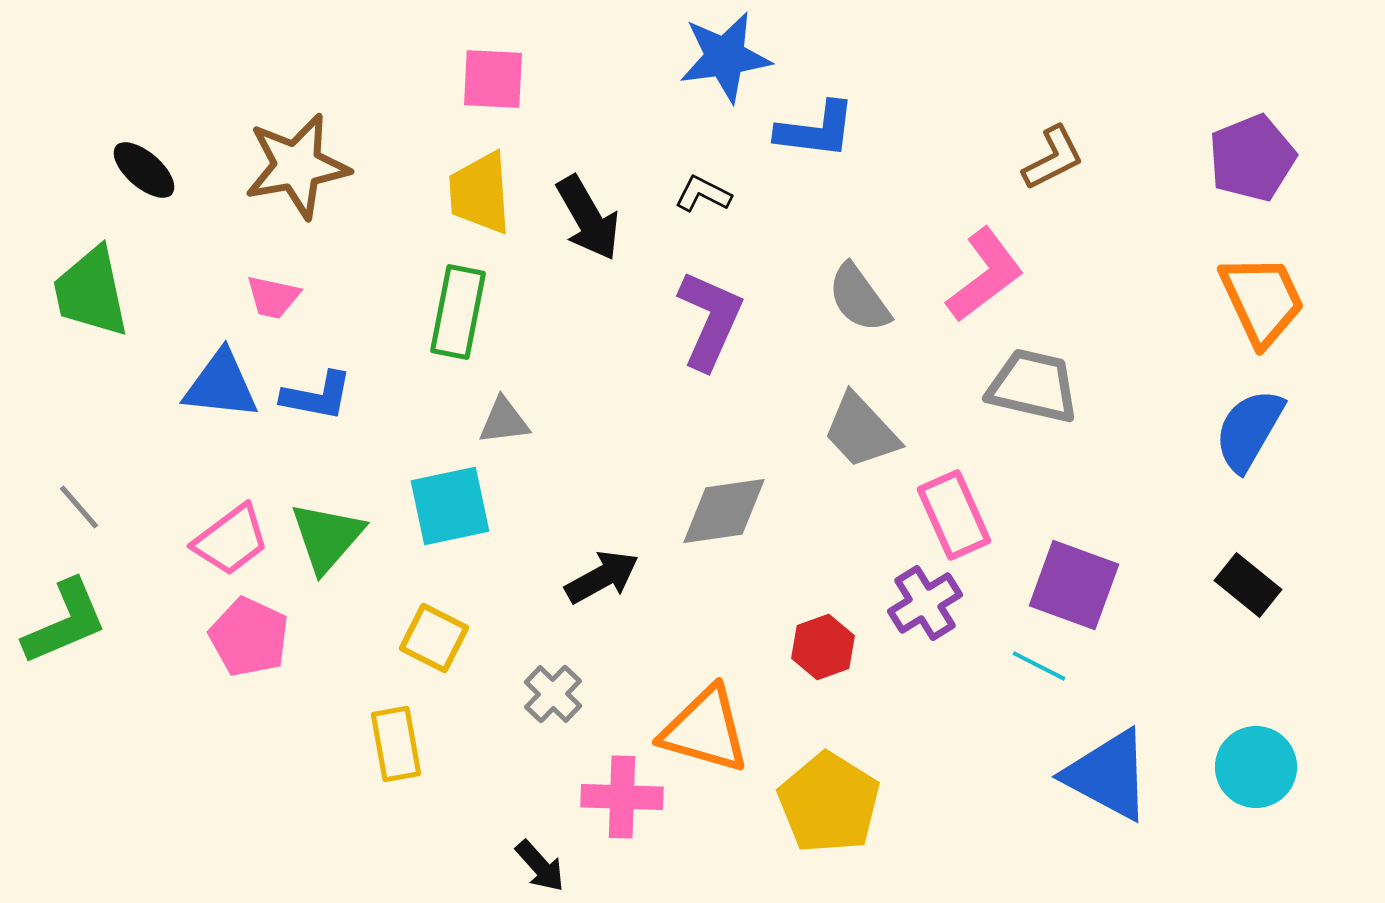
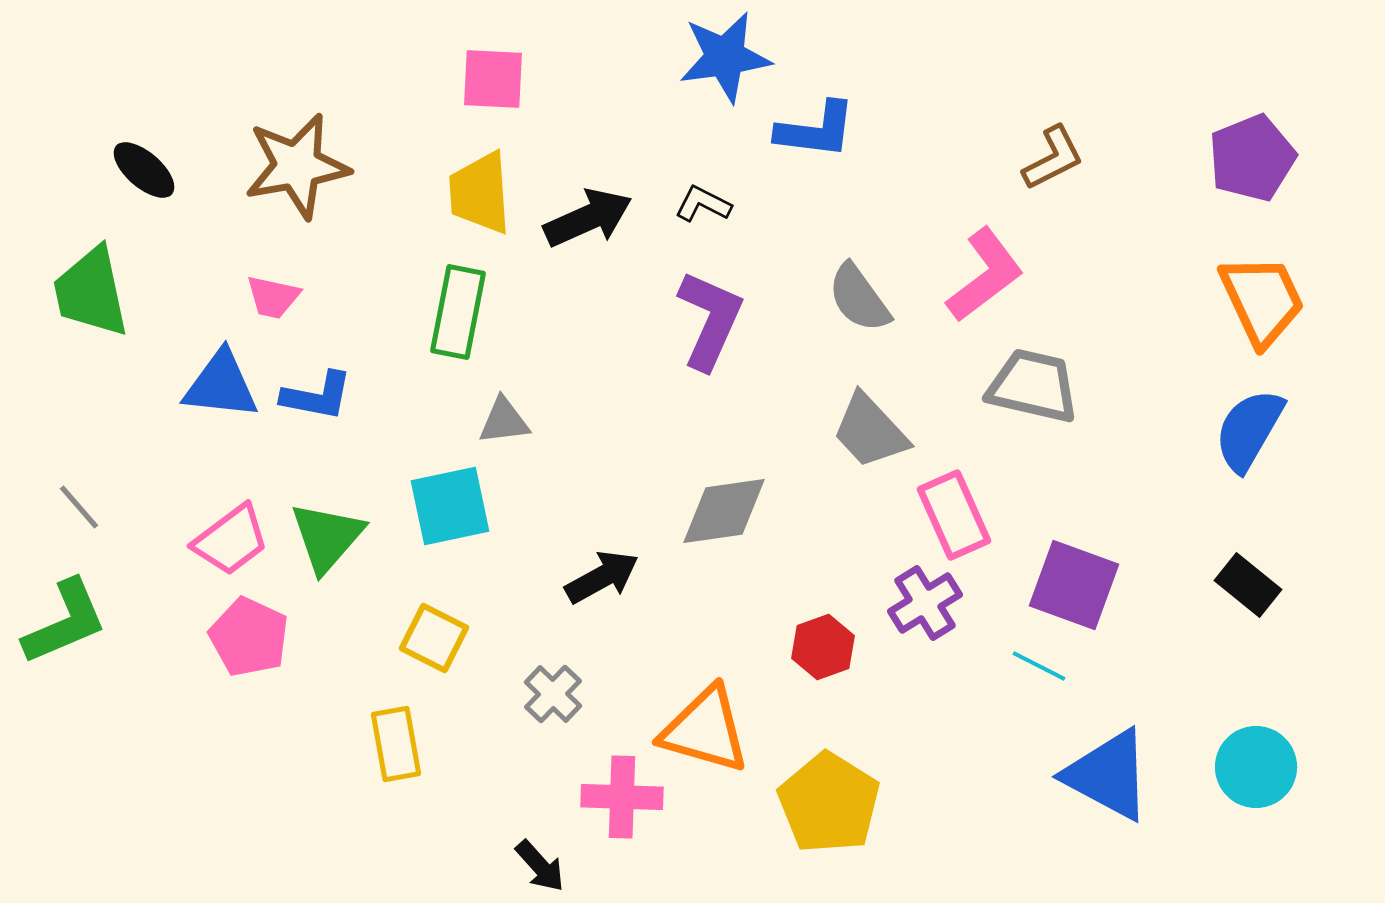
black L-shape at (703, 194): moved 10 px down
black arrow at (588, 218): rotated 84 degrees counterclockwise
gray trapezoid at (861, 431): moved 9 px right
